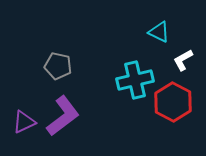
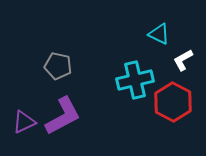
cyan triangle: moved 2 px down
purple L-shape: rotated 9 degrees clockwise
